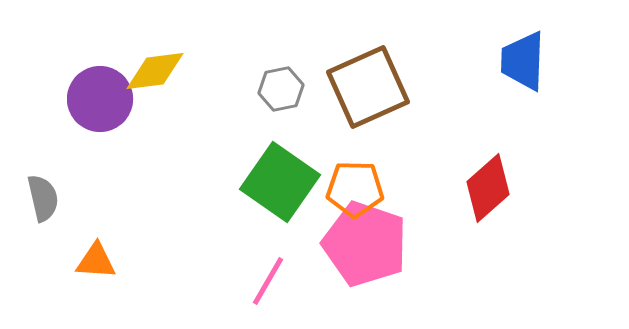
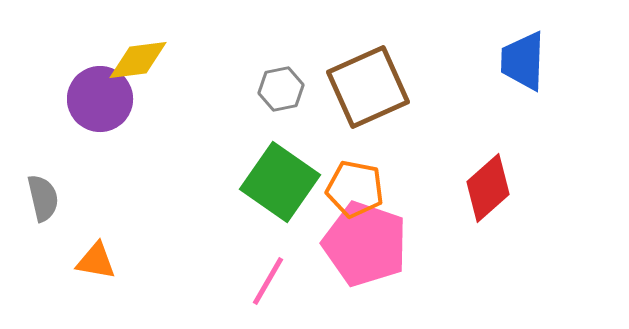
yellow diamond: moved 17 px left, 11 px up
orange pentagon: rotated 10 degrees clockwise
orange triangle: rotated 6 degrees clockwise
